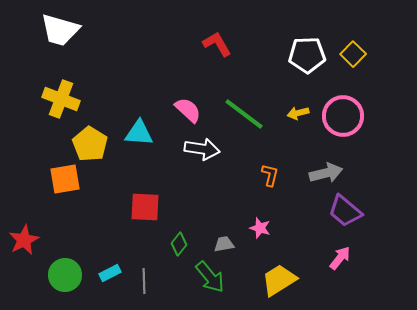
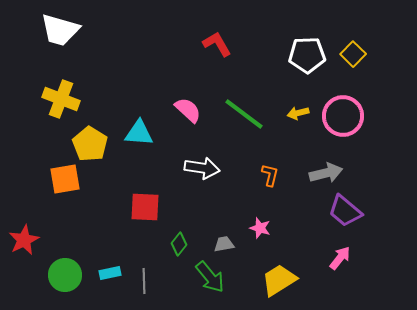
white arrow: moved 19 px down
cyan rectangle: rotated 15 degrees clockwise
